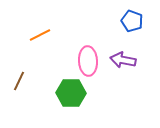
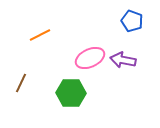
pink ellipse: moved 2 px right, 3 px up; rotated 68 degrees clockwise
brown line: moved 2 px right, 2 px down
